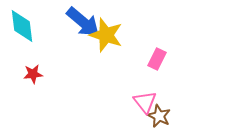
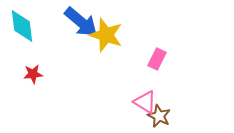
blue arrow: moved 2 px left
pink triangle: rotated 20 degrees counterclockwise
